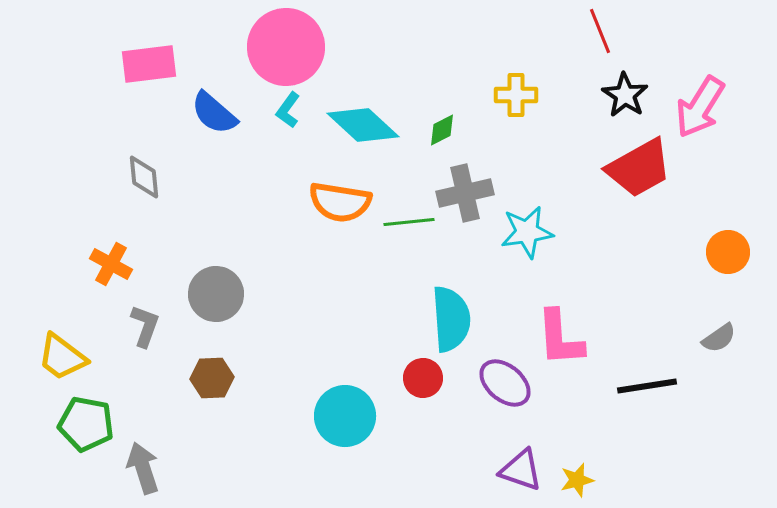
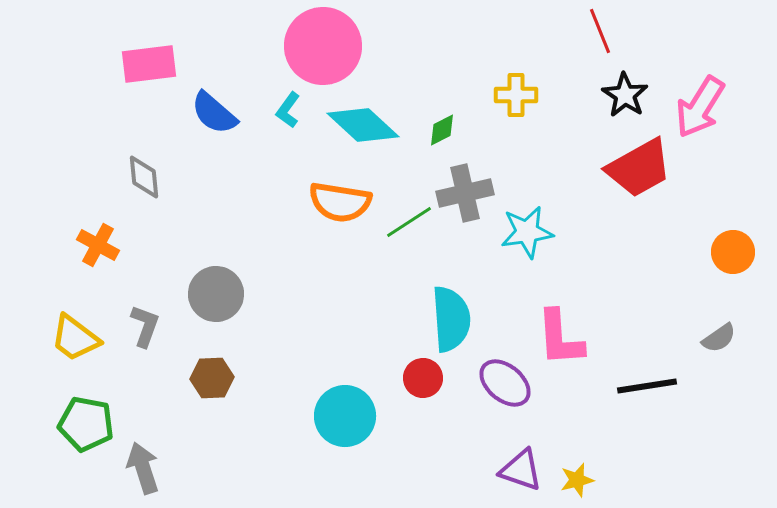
pink circle: moved 37 px right, 1 px up
green line: rotated 27 degrees counterclockwise
orange circle: moved 5 px right
orange cross: moved 13 px left, 19 px up
yellow trapezoid: moved 13 px right, 19 px up
